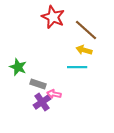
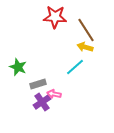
red star: moved 2 px right; rotated 20 degrees counterclockwise
brown line: rotated 15 degrees clockwise
yellow arrow: moved 1 px right, 3 px up
cyan line: moved 2 px left; rotated 42 degrees counterclockwise
gray rectangle: rotated 35 degrees counterclockwise
